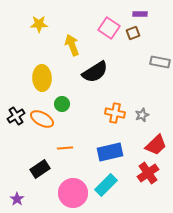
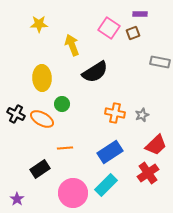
black cross: moved 2 px up; rotated 30 degrees counterclockwise
blue rectangle: rotated 20 degrees counterclockwise
